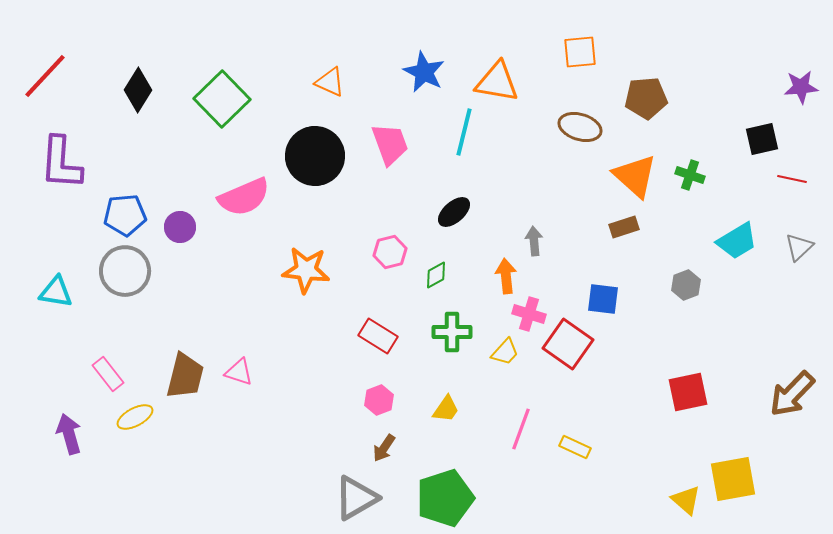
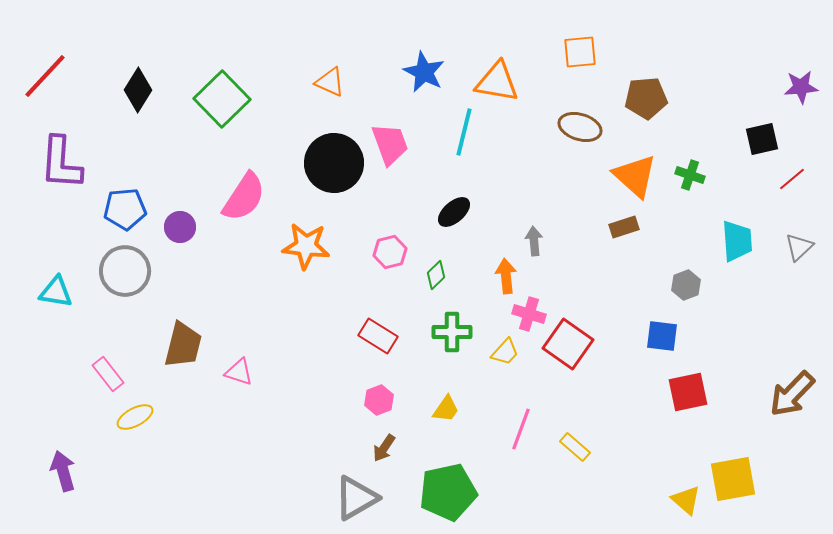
black circle at (315, 156): moved 19 px right, 7 px down
red line at (792, 179): rotated 52 degrees counterclockwise
pink semicircle at (244, 197): rotated 34 degrees counterclockwise
blue pentagon at (125, 215): moved 6 px up
cyan trapezoid at (737, 241): rotated 63 degrees counterclockwise
orange star at (306, 270): moved 24 px up
green diamond at (436, 275): rotated 16 degrees counterclockwise
blue square at (603, 299): moved 59 px right, 37 px down
brown trapezoid at (185, 376): moved 2 px left, 31 px up
purple arrow at (69, 434): moved 6 px left, 37 px down
yellow rectangle at (575, 447): rotated 16 degrees clockwise
green pentagon at (445, 498): moved 3 px right, 6 px up; rotated 6 degrees clockwise
